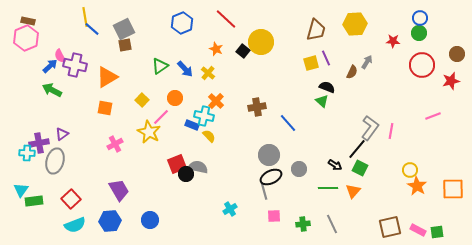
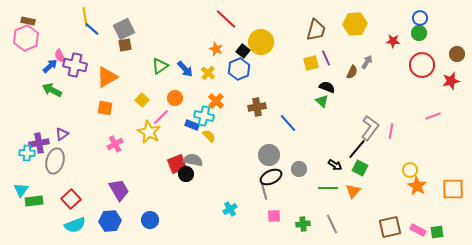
blue hexagon at (182, 23): moved 57 px right, 46 px down
gray semicircle at (198, 167): moved 5 px left, 7 px up
